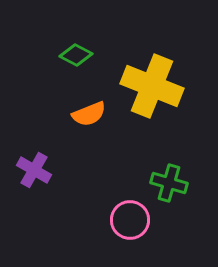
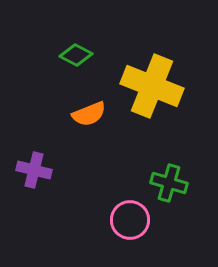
purple cross: rotated 16 degrees counterclockwise
